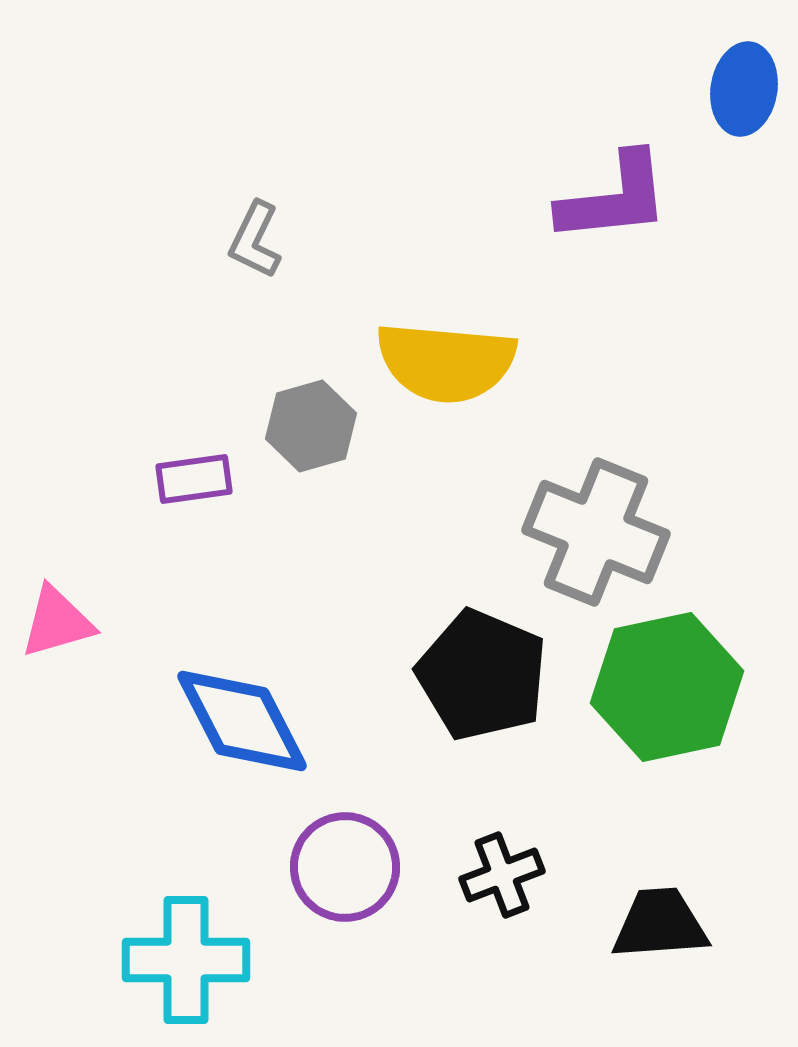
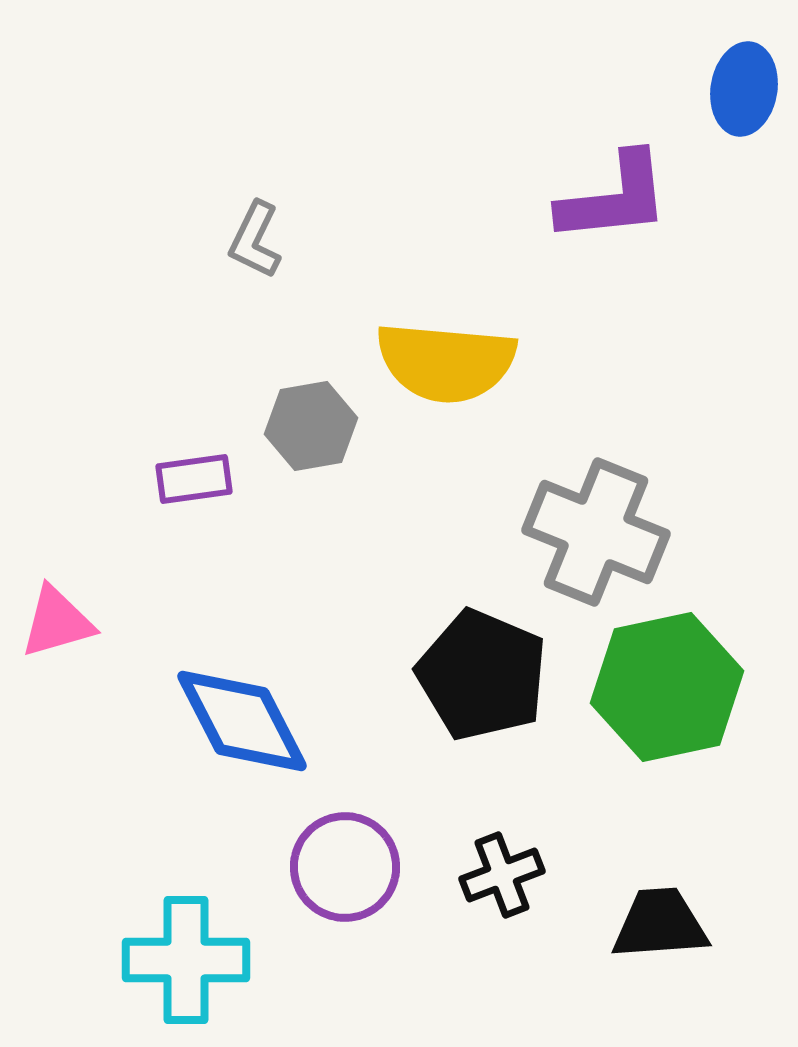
gray hexagon: rotated 6 degrees clockwise
